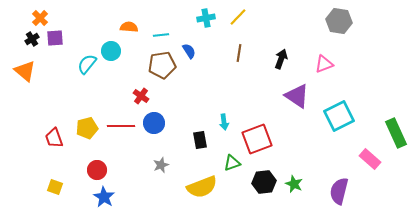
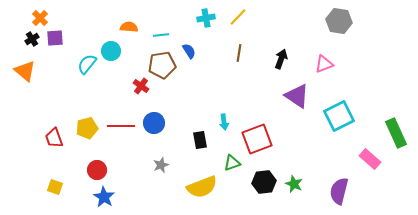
red cross: moved 10 px up
